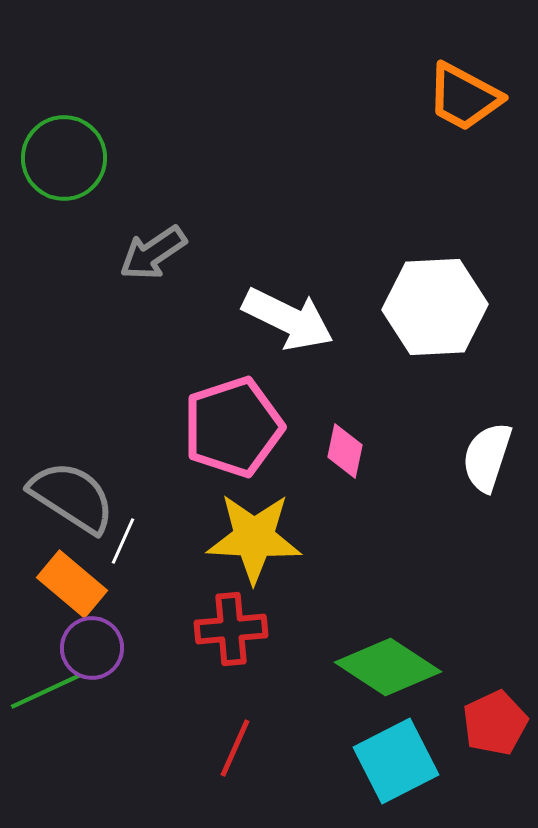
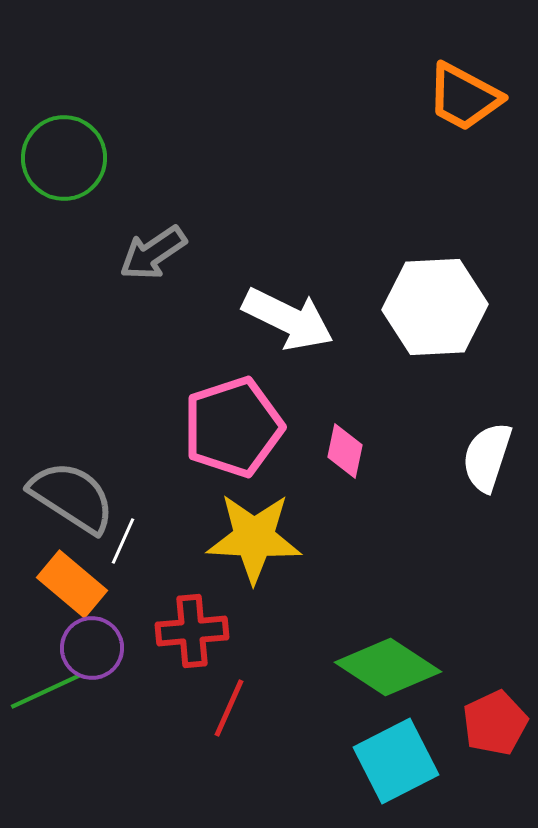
red cross: moved 39 px left, 2 px down
red line: moved 6 px left, 40 px up
